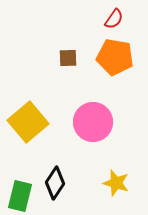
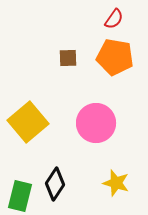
pink circle: moved 3 px right, 1 px down
black diamond: moved 1 px down
